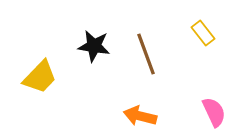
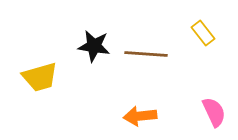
brown line: rotated 66 degrees counterclockwise
yellow trapezoid: rotated 30 degrees clockwise
orange arrow: rotated 20 degrees counterclockwise
